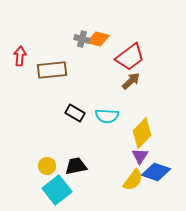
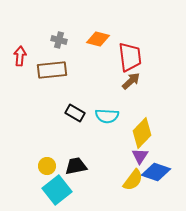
gray cross: moved 23 px left, 1 px down
red trapezoid: rotated 60 degrees counterclockwise
